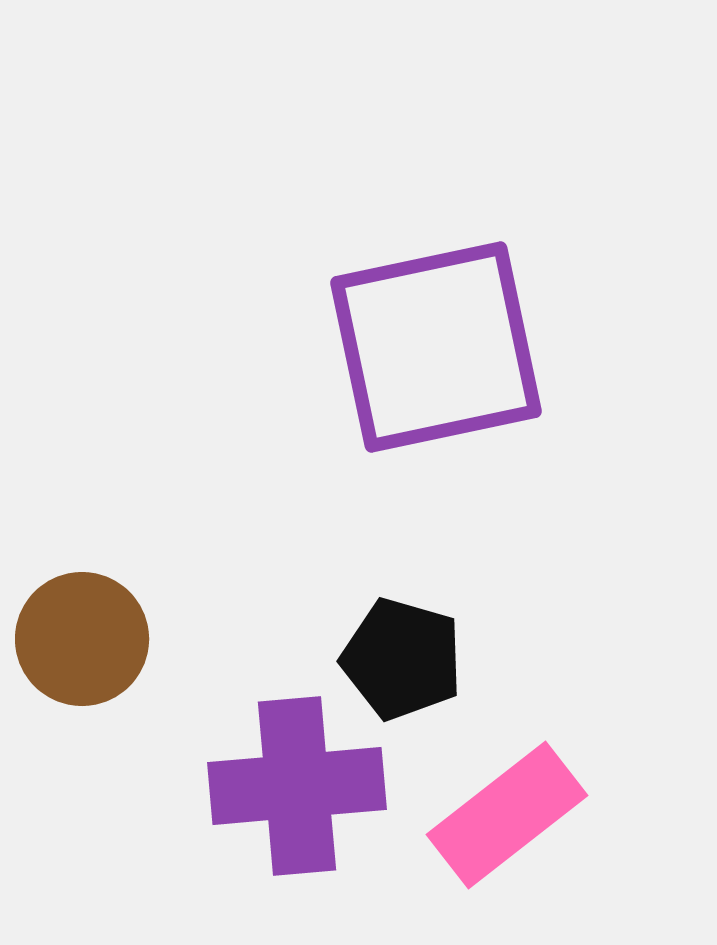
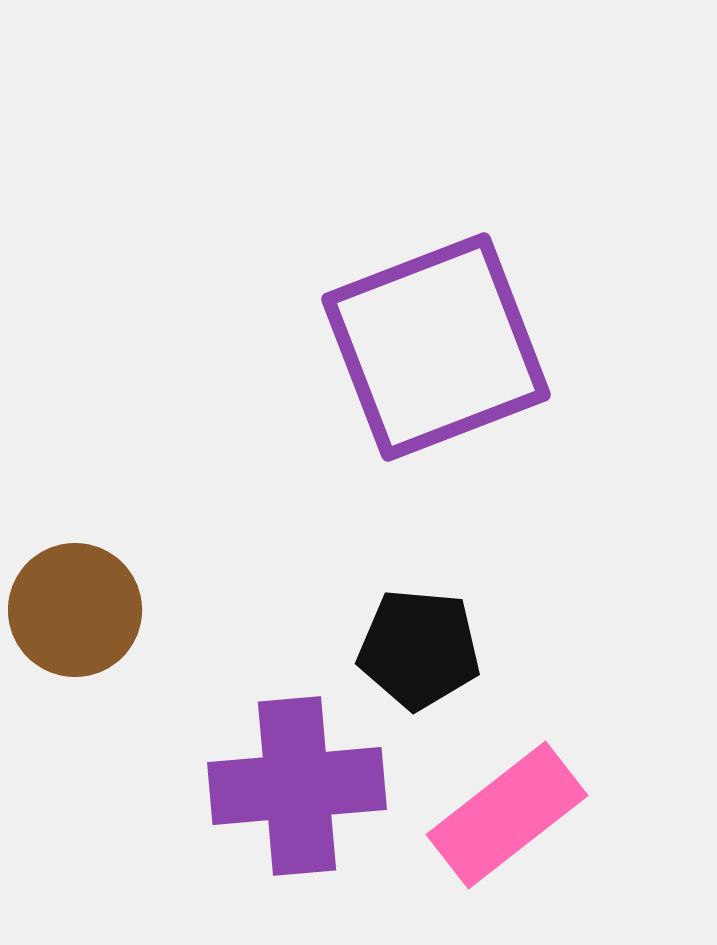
purple square: rotated 9 degrees counterclockwise
brown circle: moved 7 px left, 29 px up
black pentagon: moved 17 px right, 10 px up; rotated 11 degrees counterclockwise
